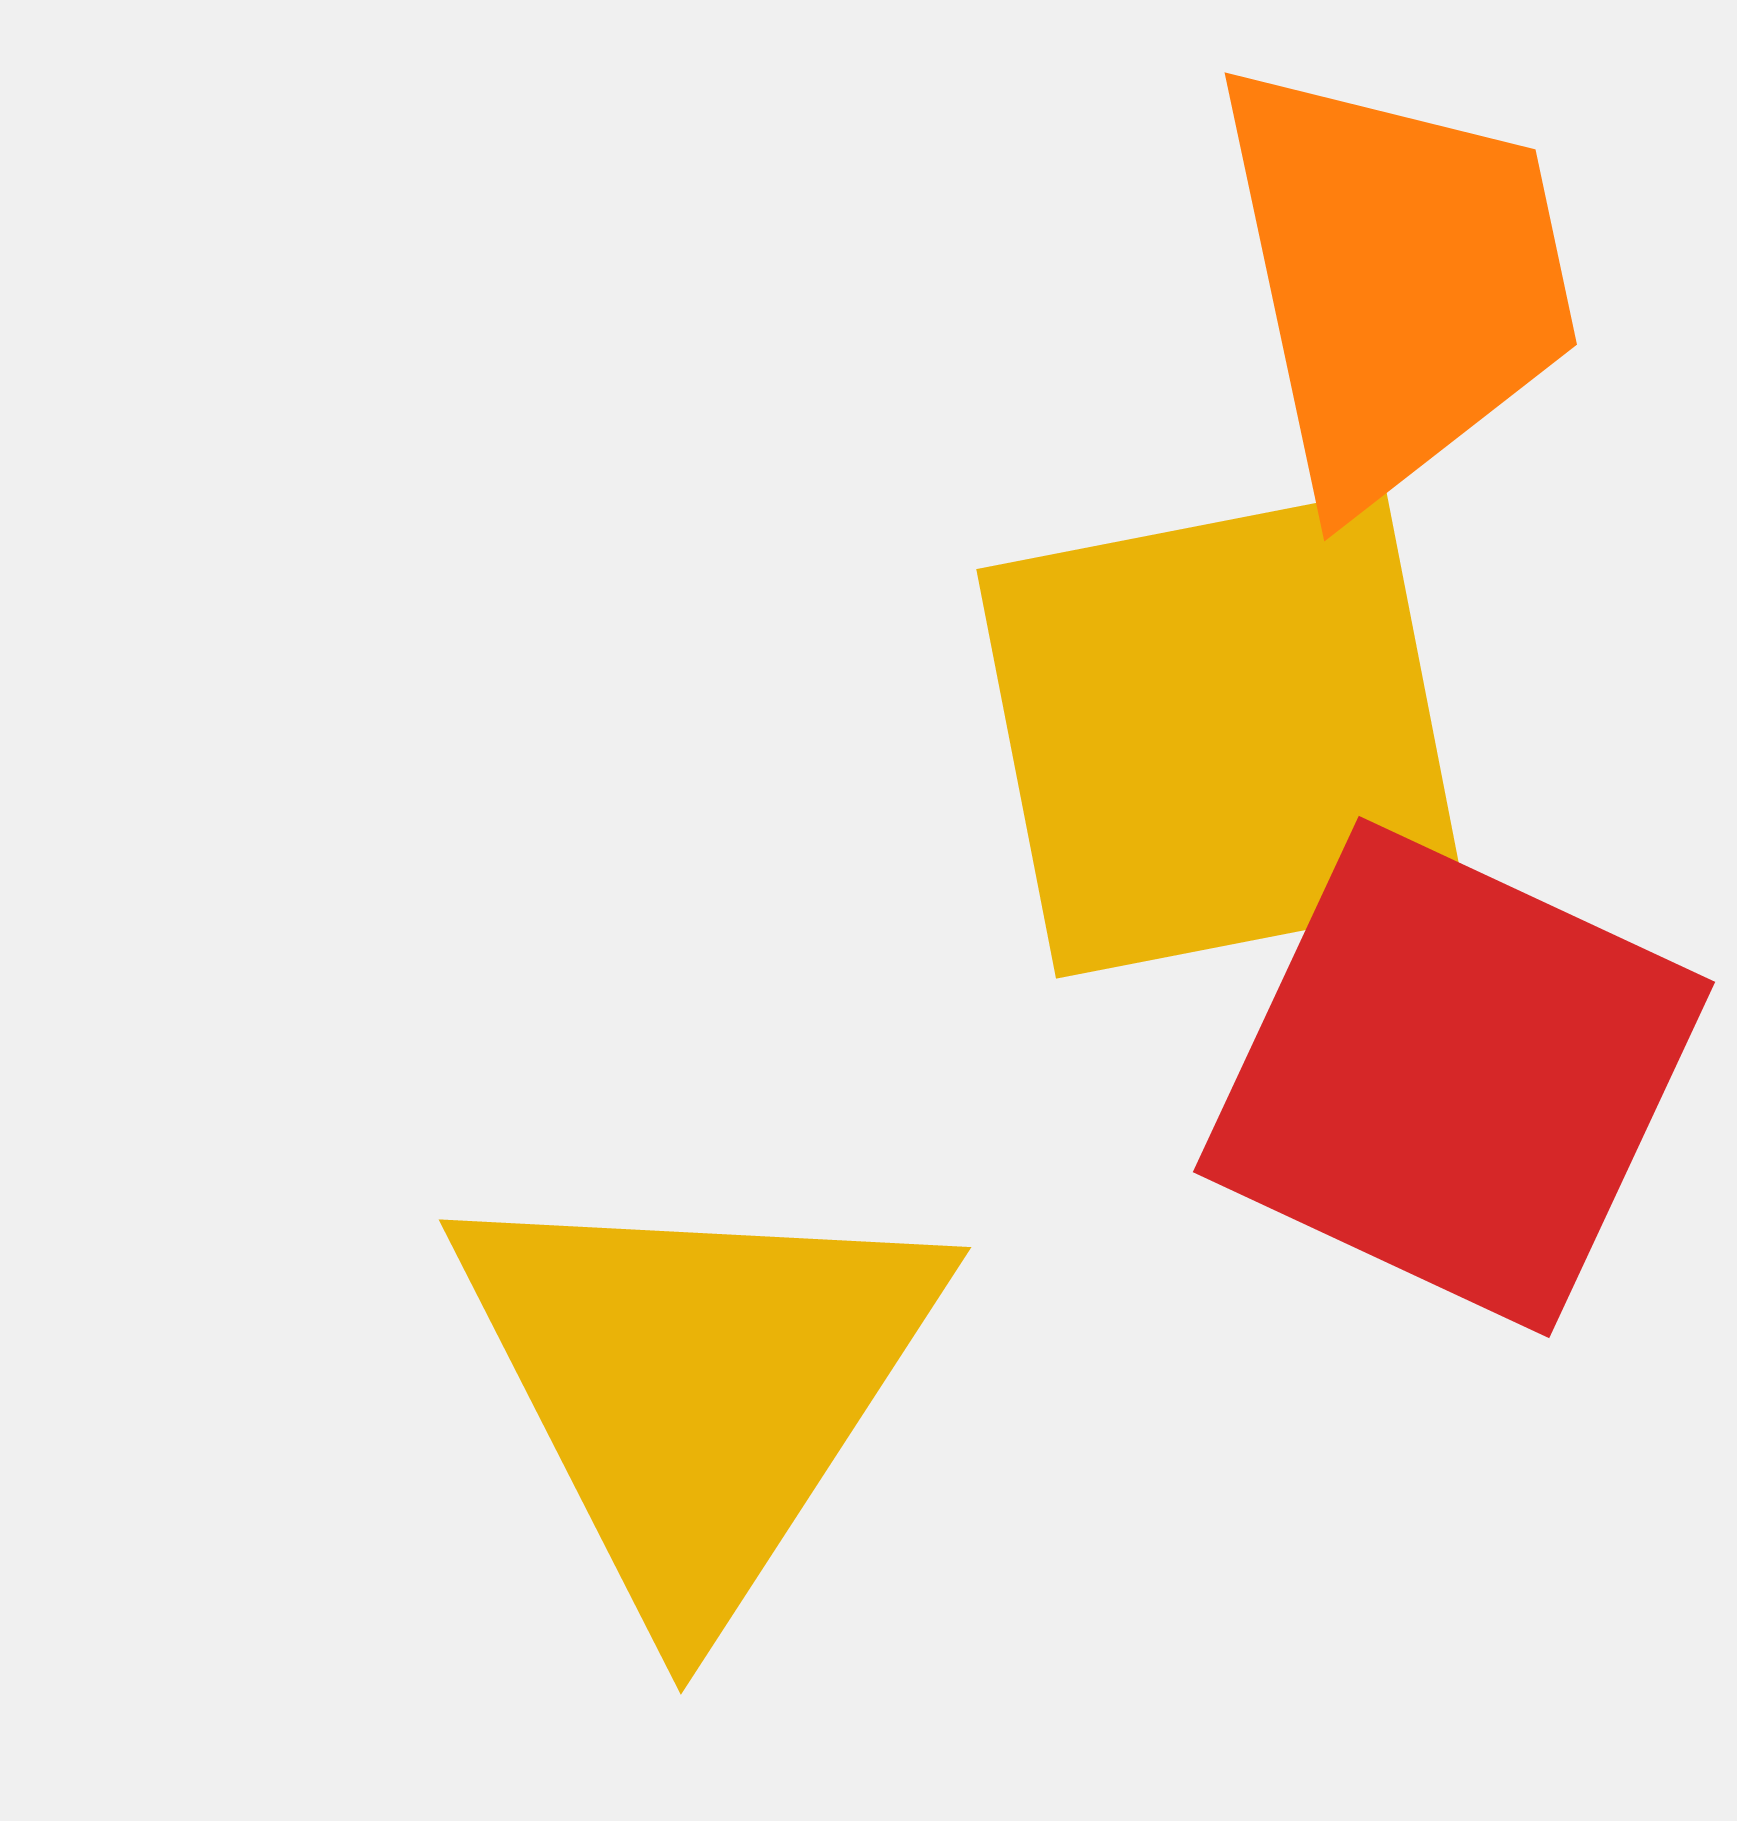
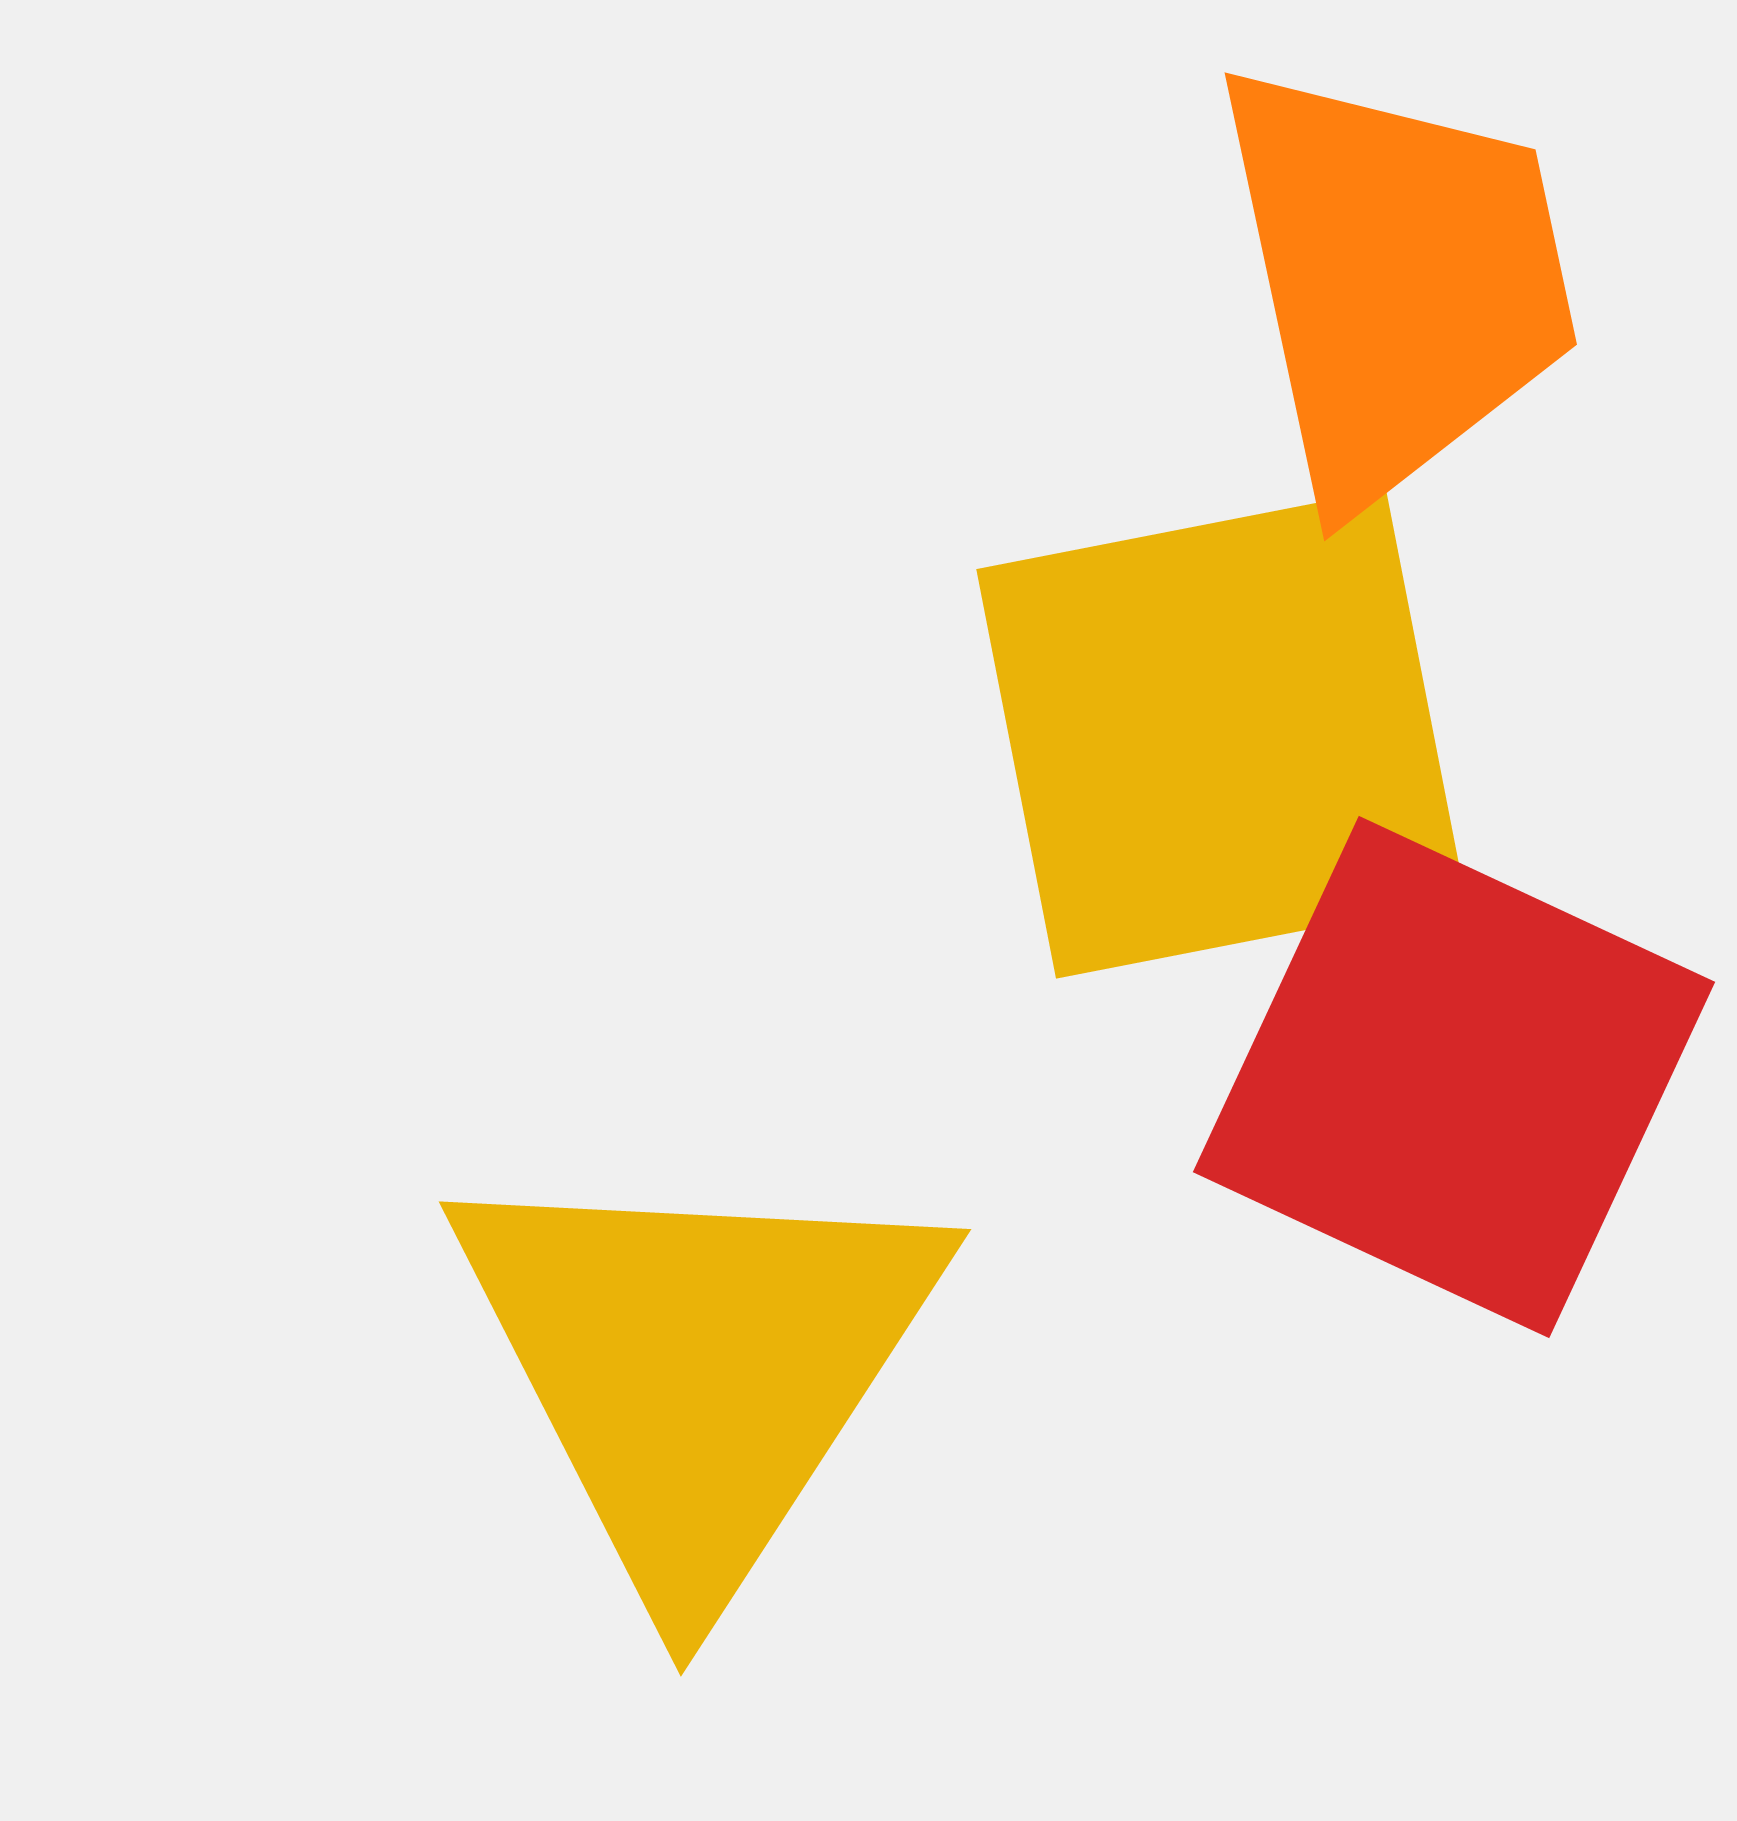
yellow triangle: moved 18 px up
